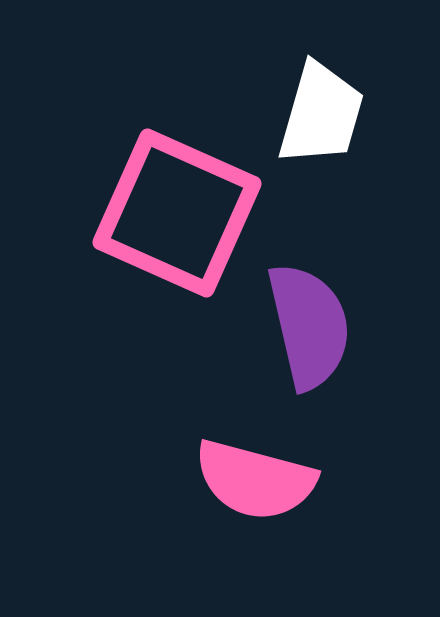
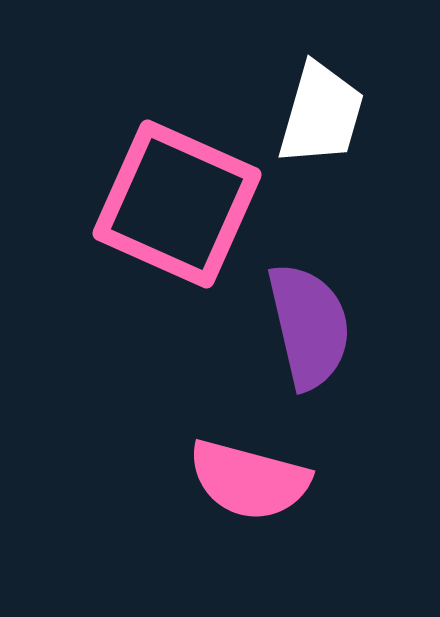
pink square: moved 9 px up
pink semicircle: moved 6 px left
